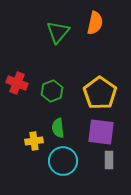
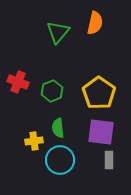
red cross: moved 1 px right, 1 px up
yellow pentagon: moved 1 px left
cyan circle: moved 3 px left, 1 px up
